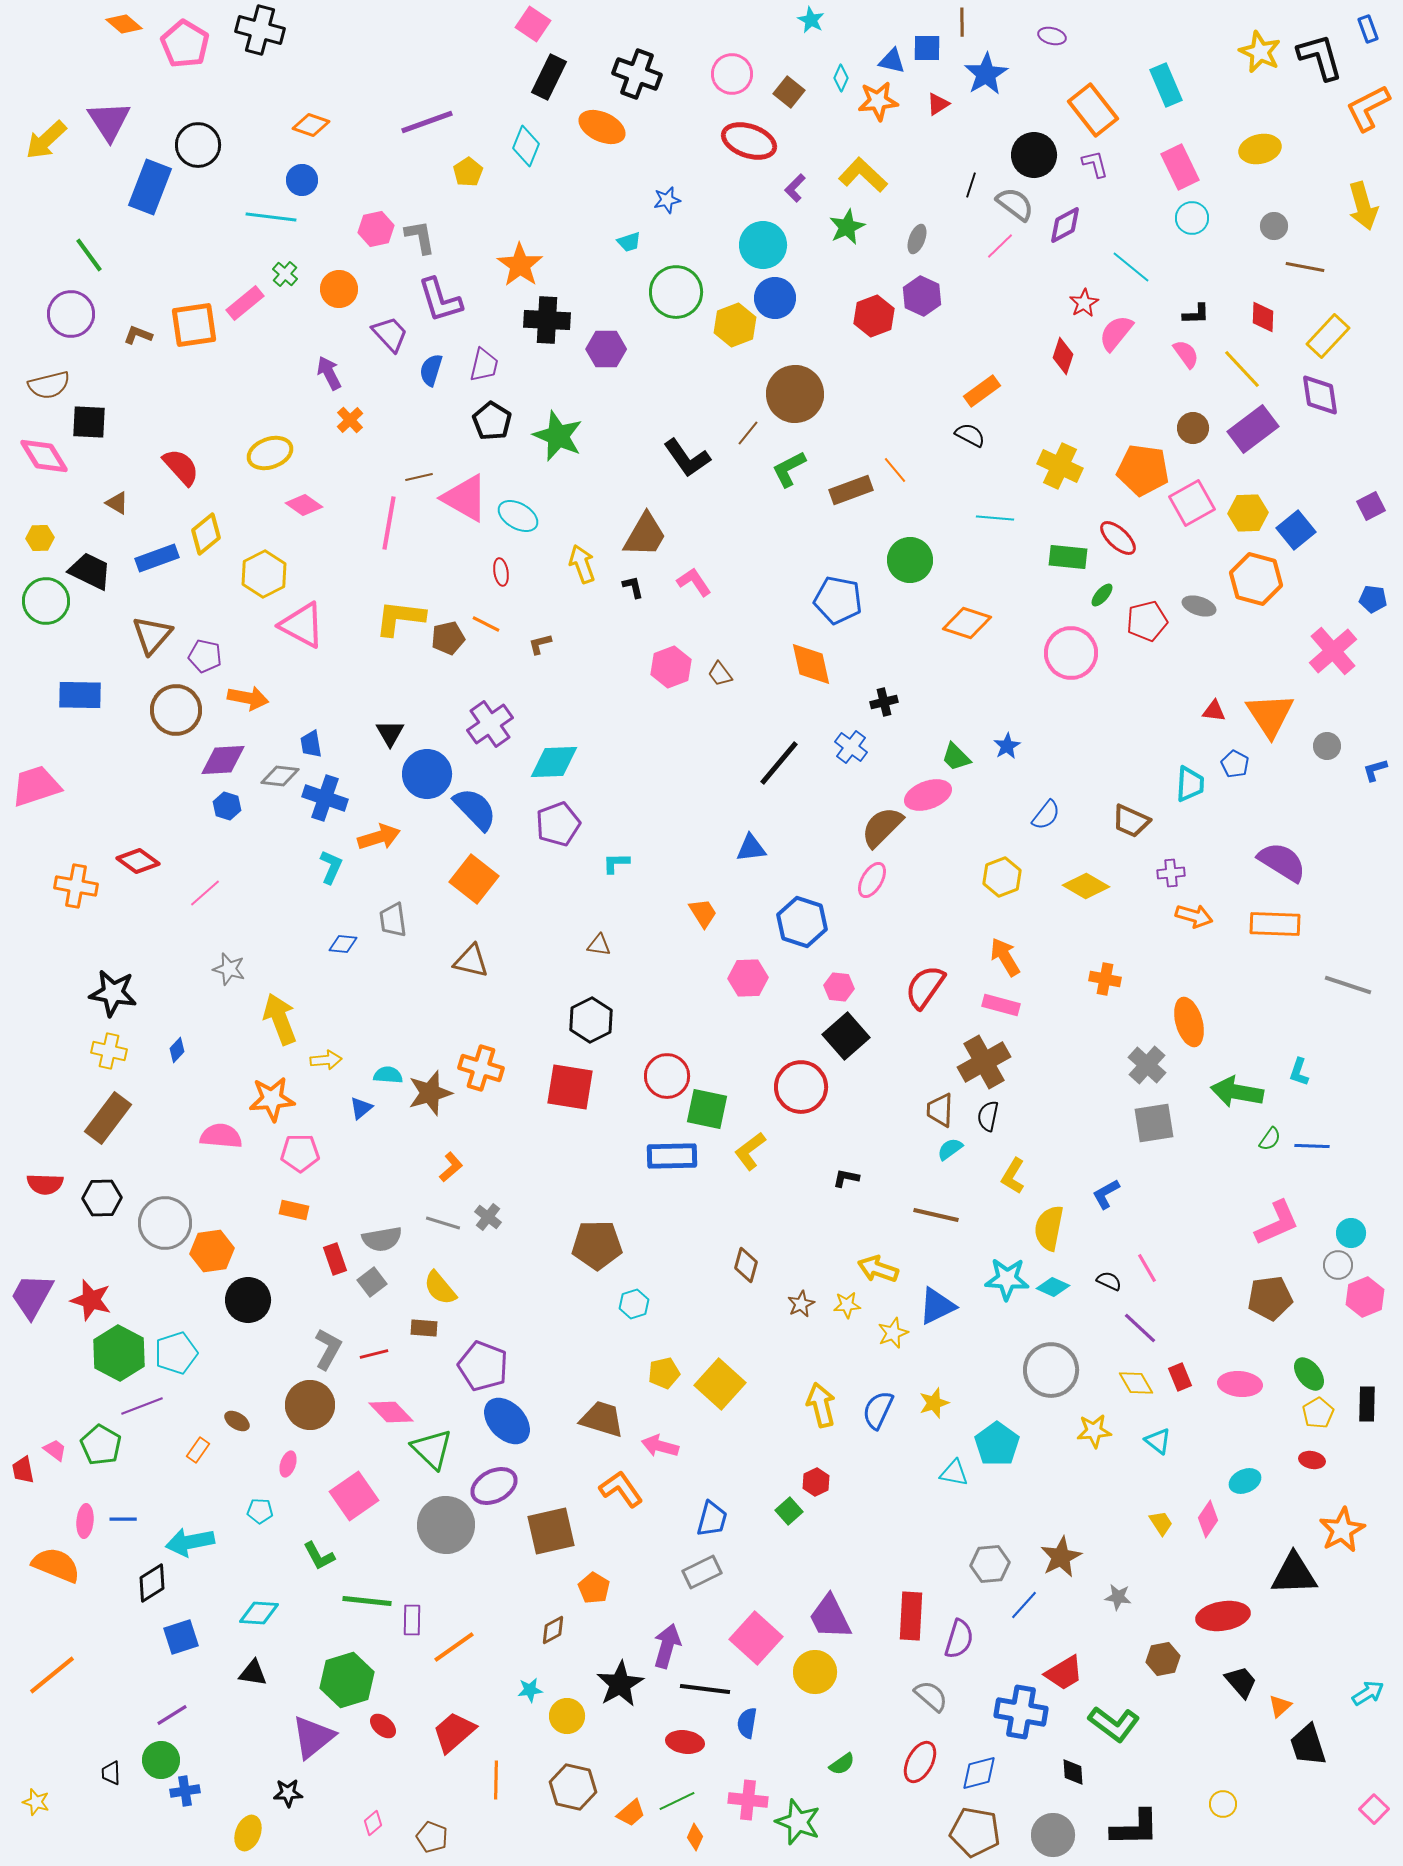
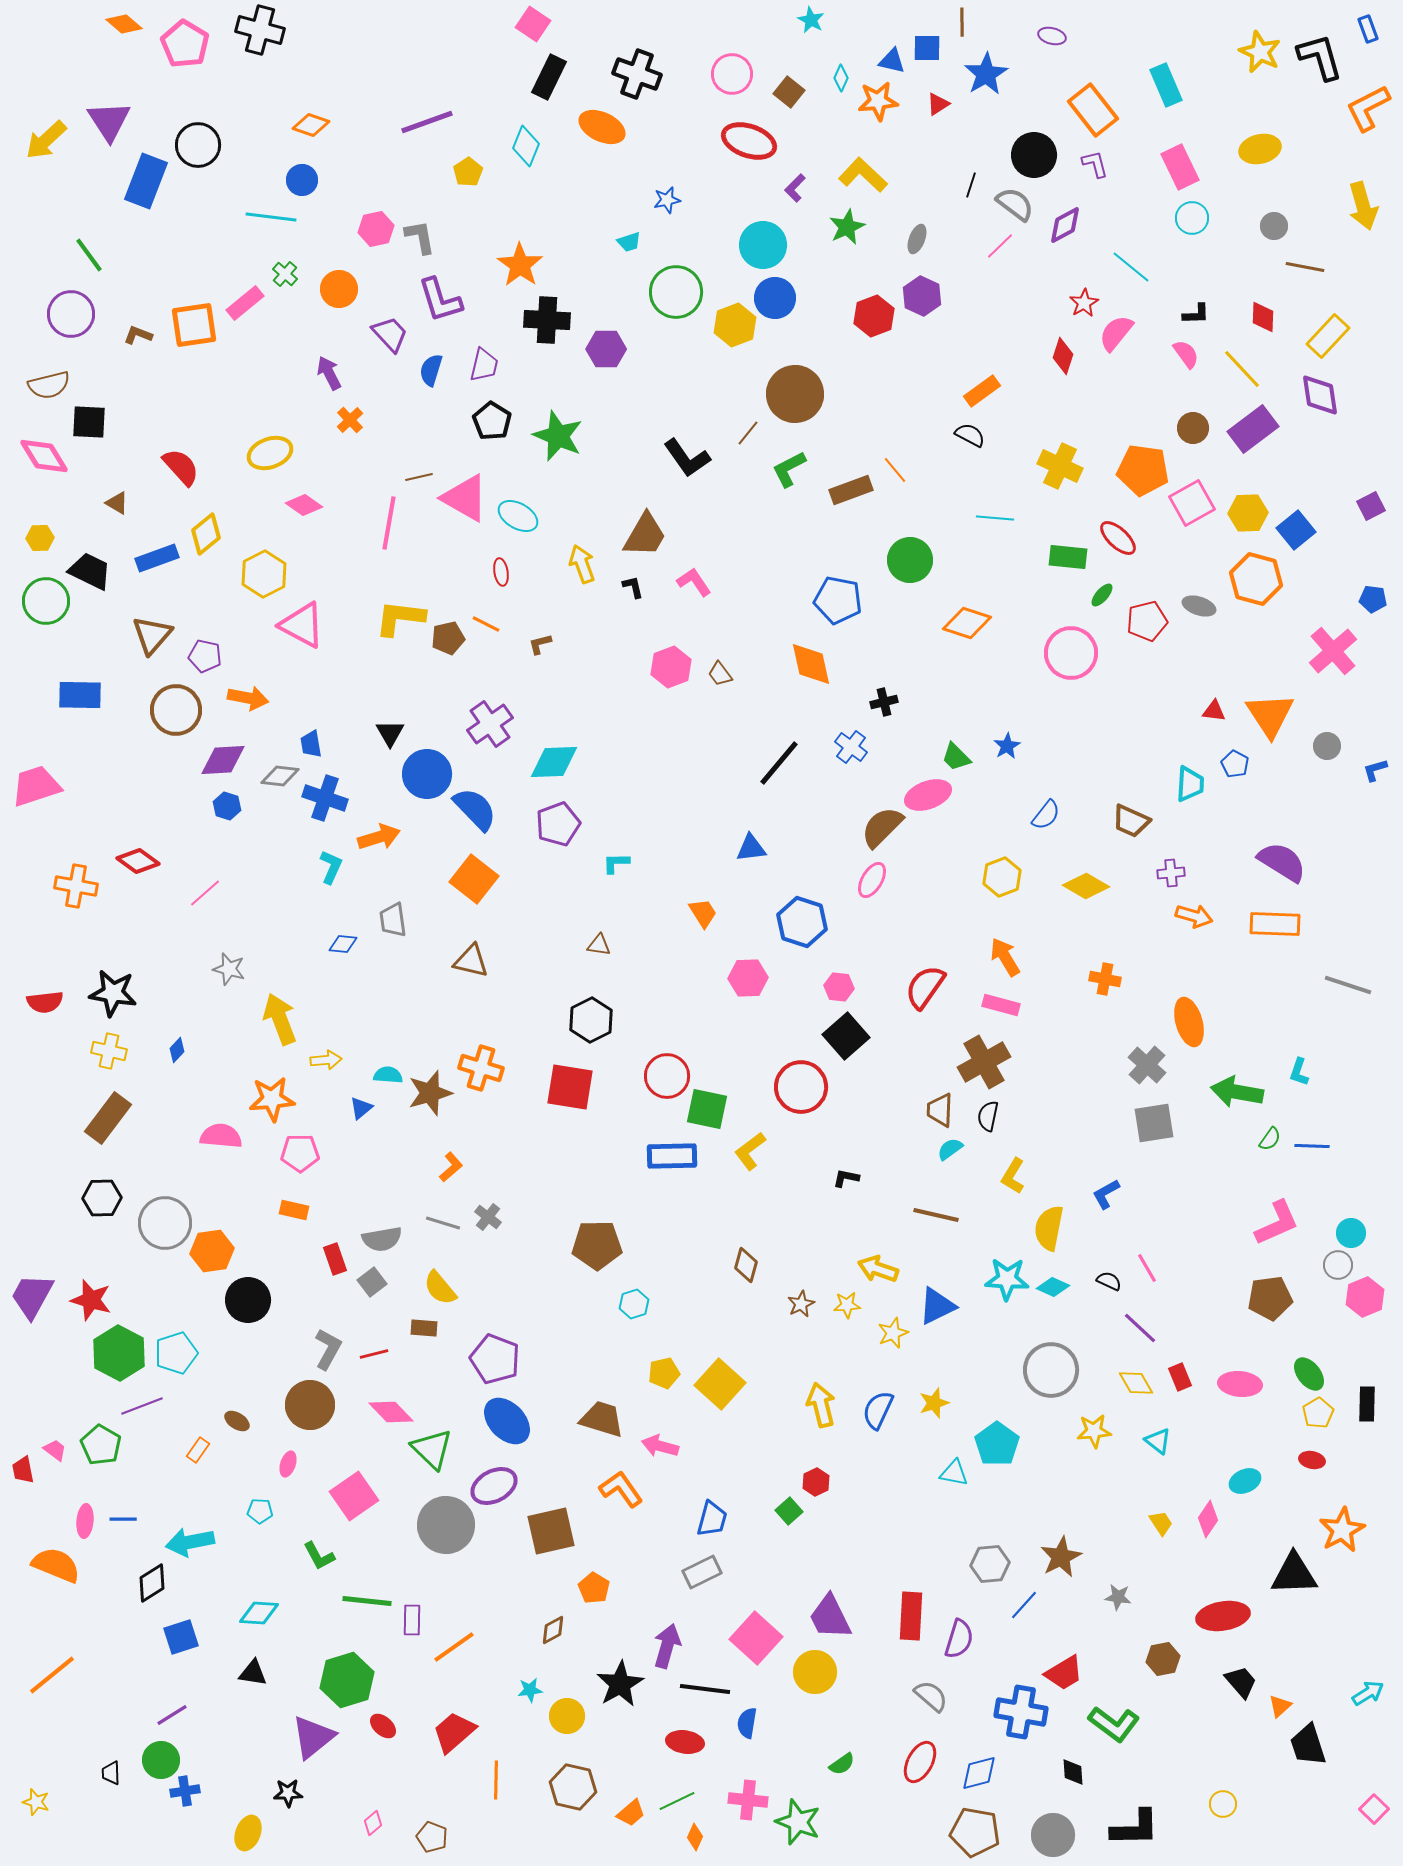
blue rectangle at (150, 187): moved 4 px left, 6 px up
red semicircle at (45, 1184): moved 182 px up; rotated 9 degrees counterclockwise
purple pentagon at (483, 1366): moved 12 px right, 7 px up
